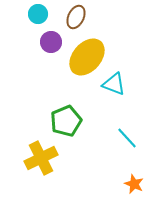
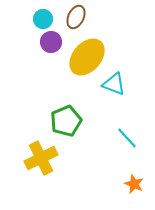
cyan circle: moved 5 px right, 5 px down
